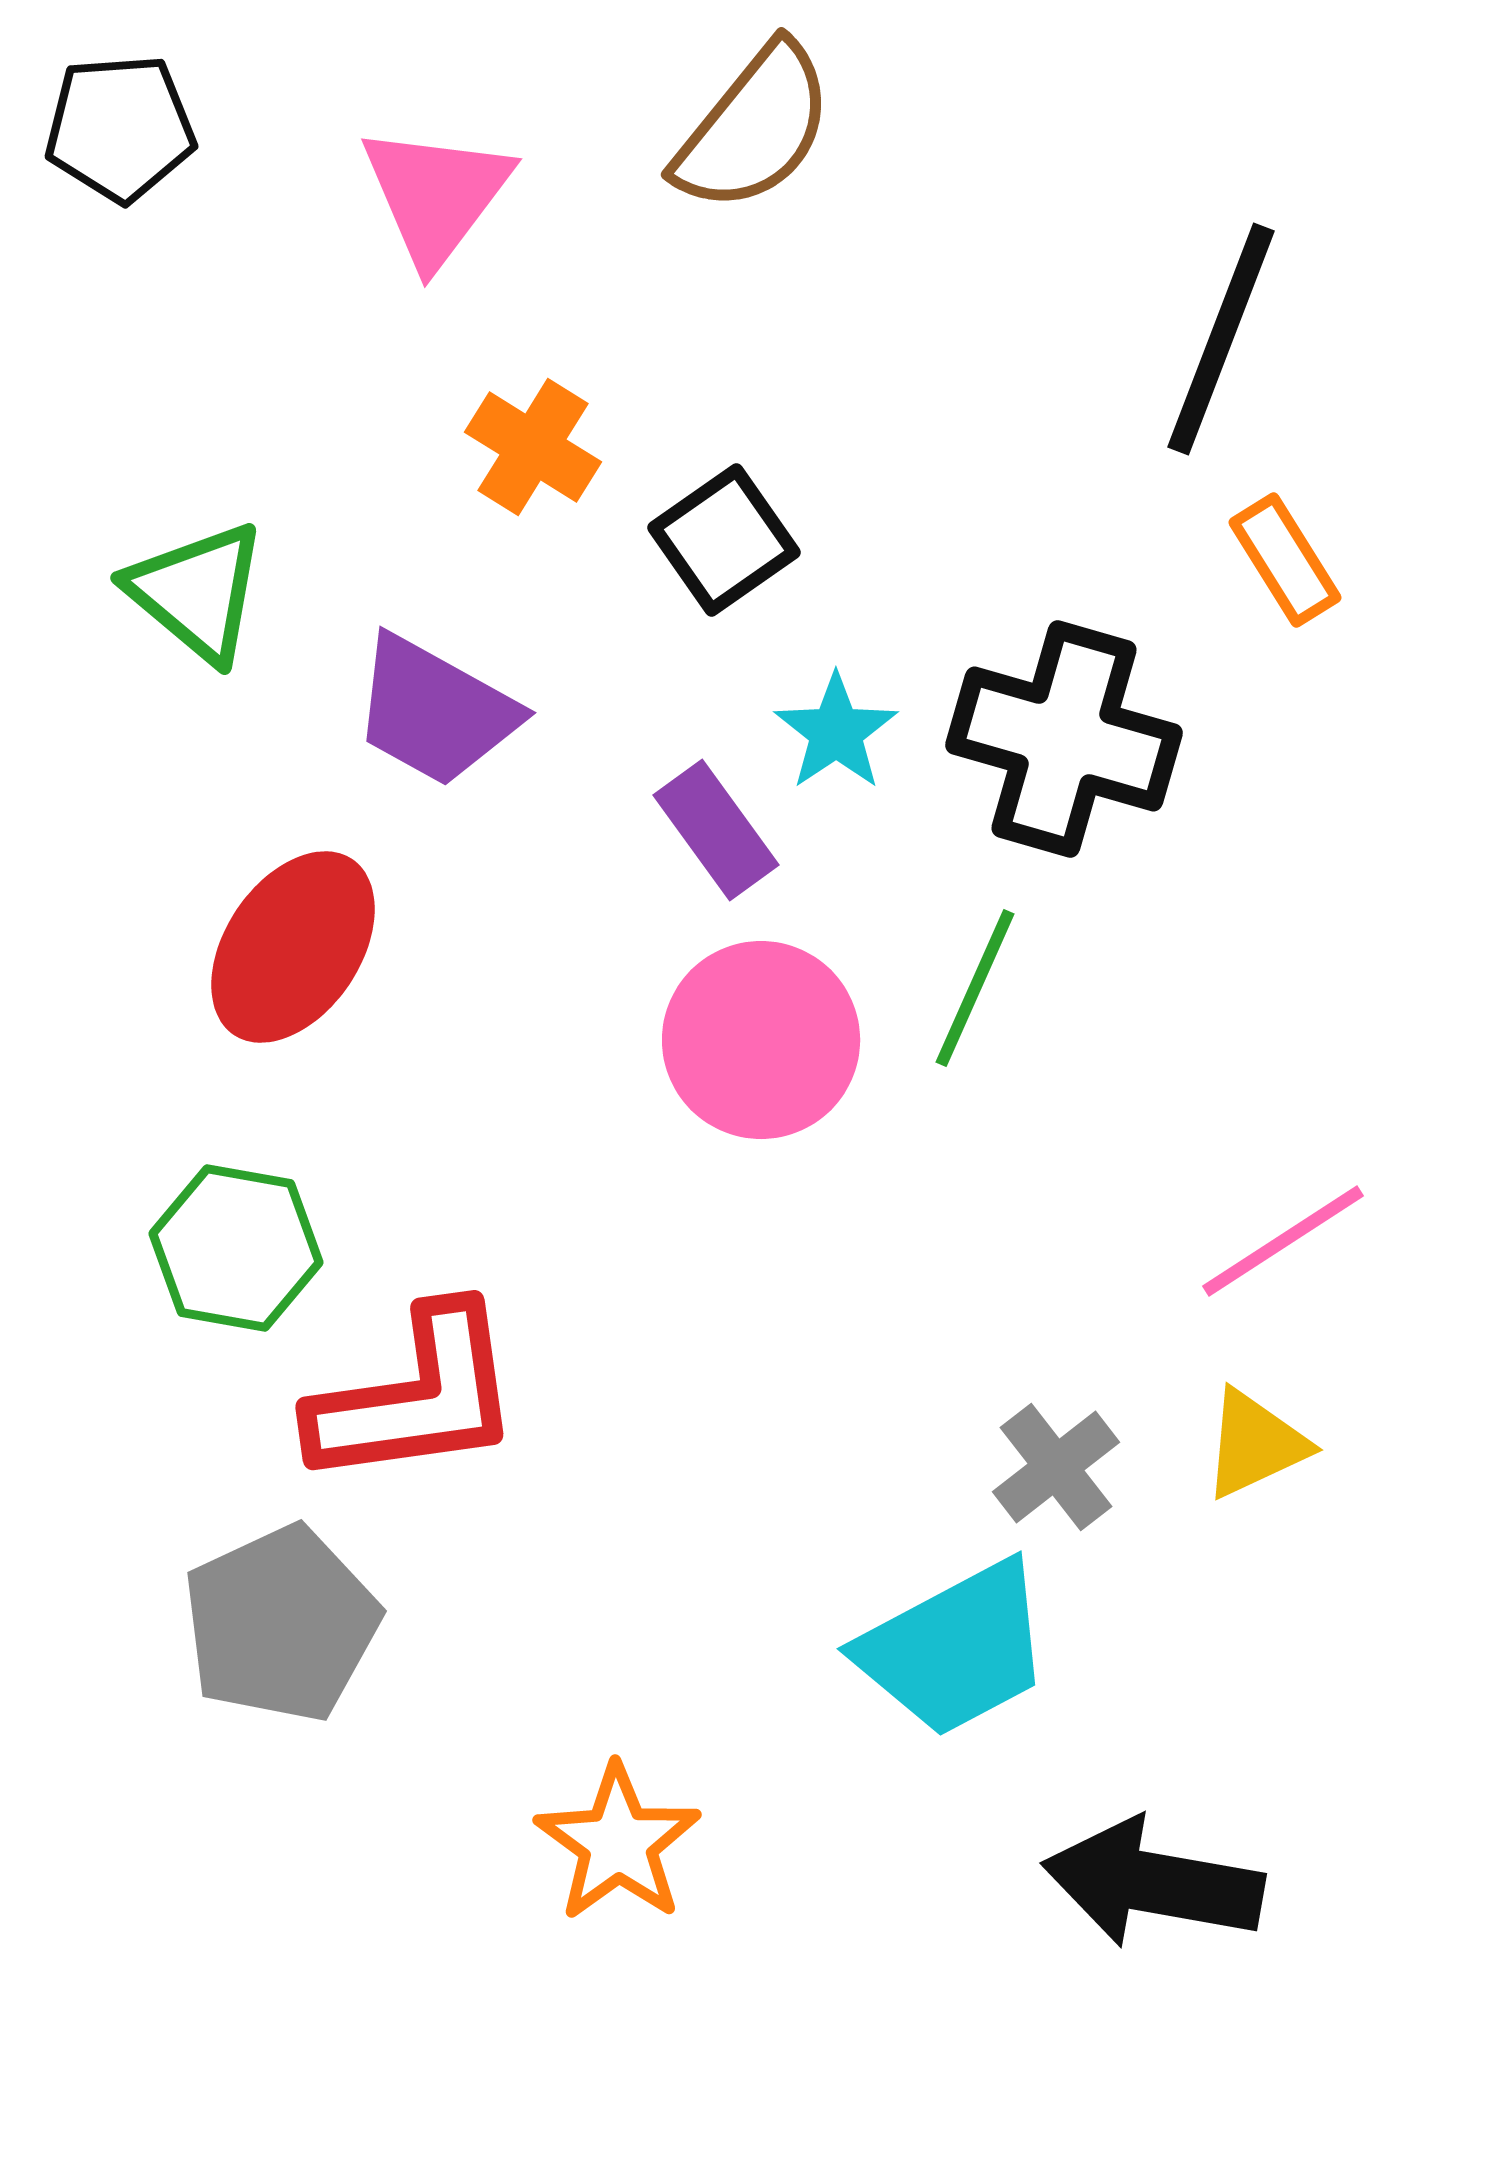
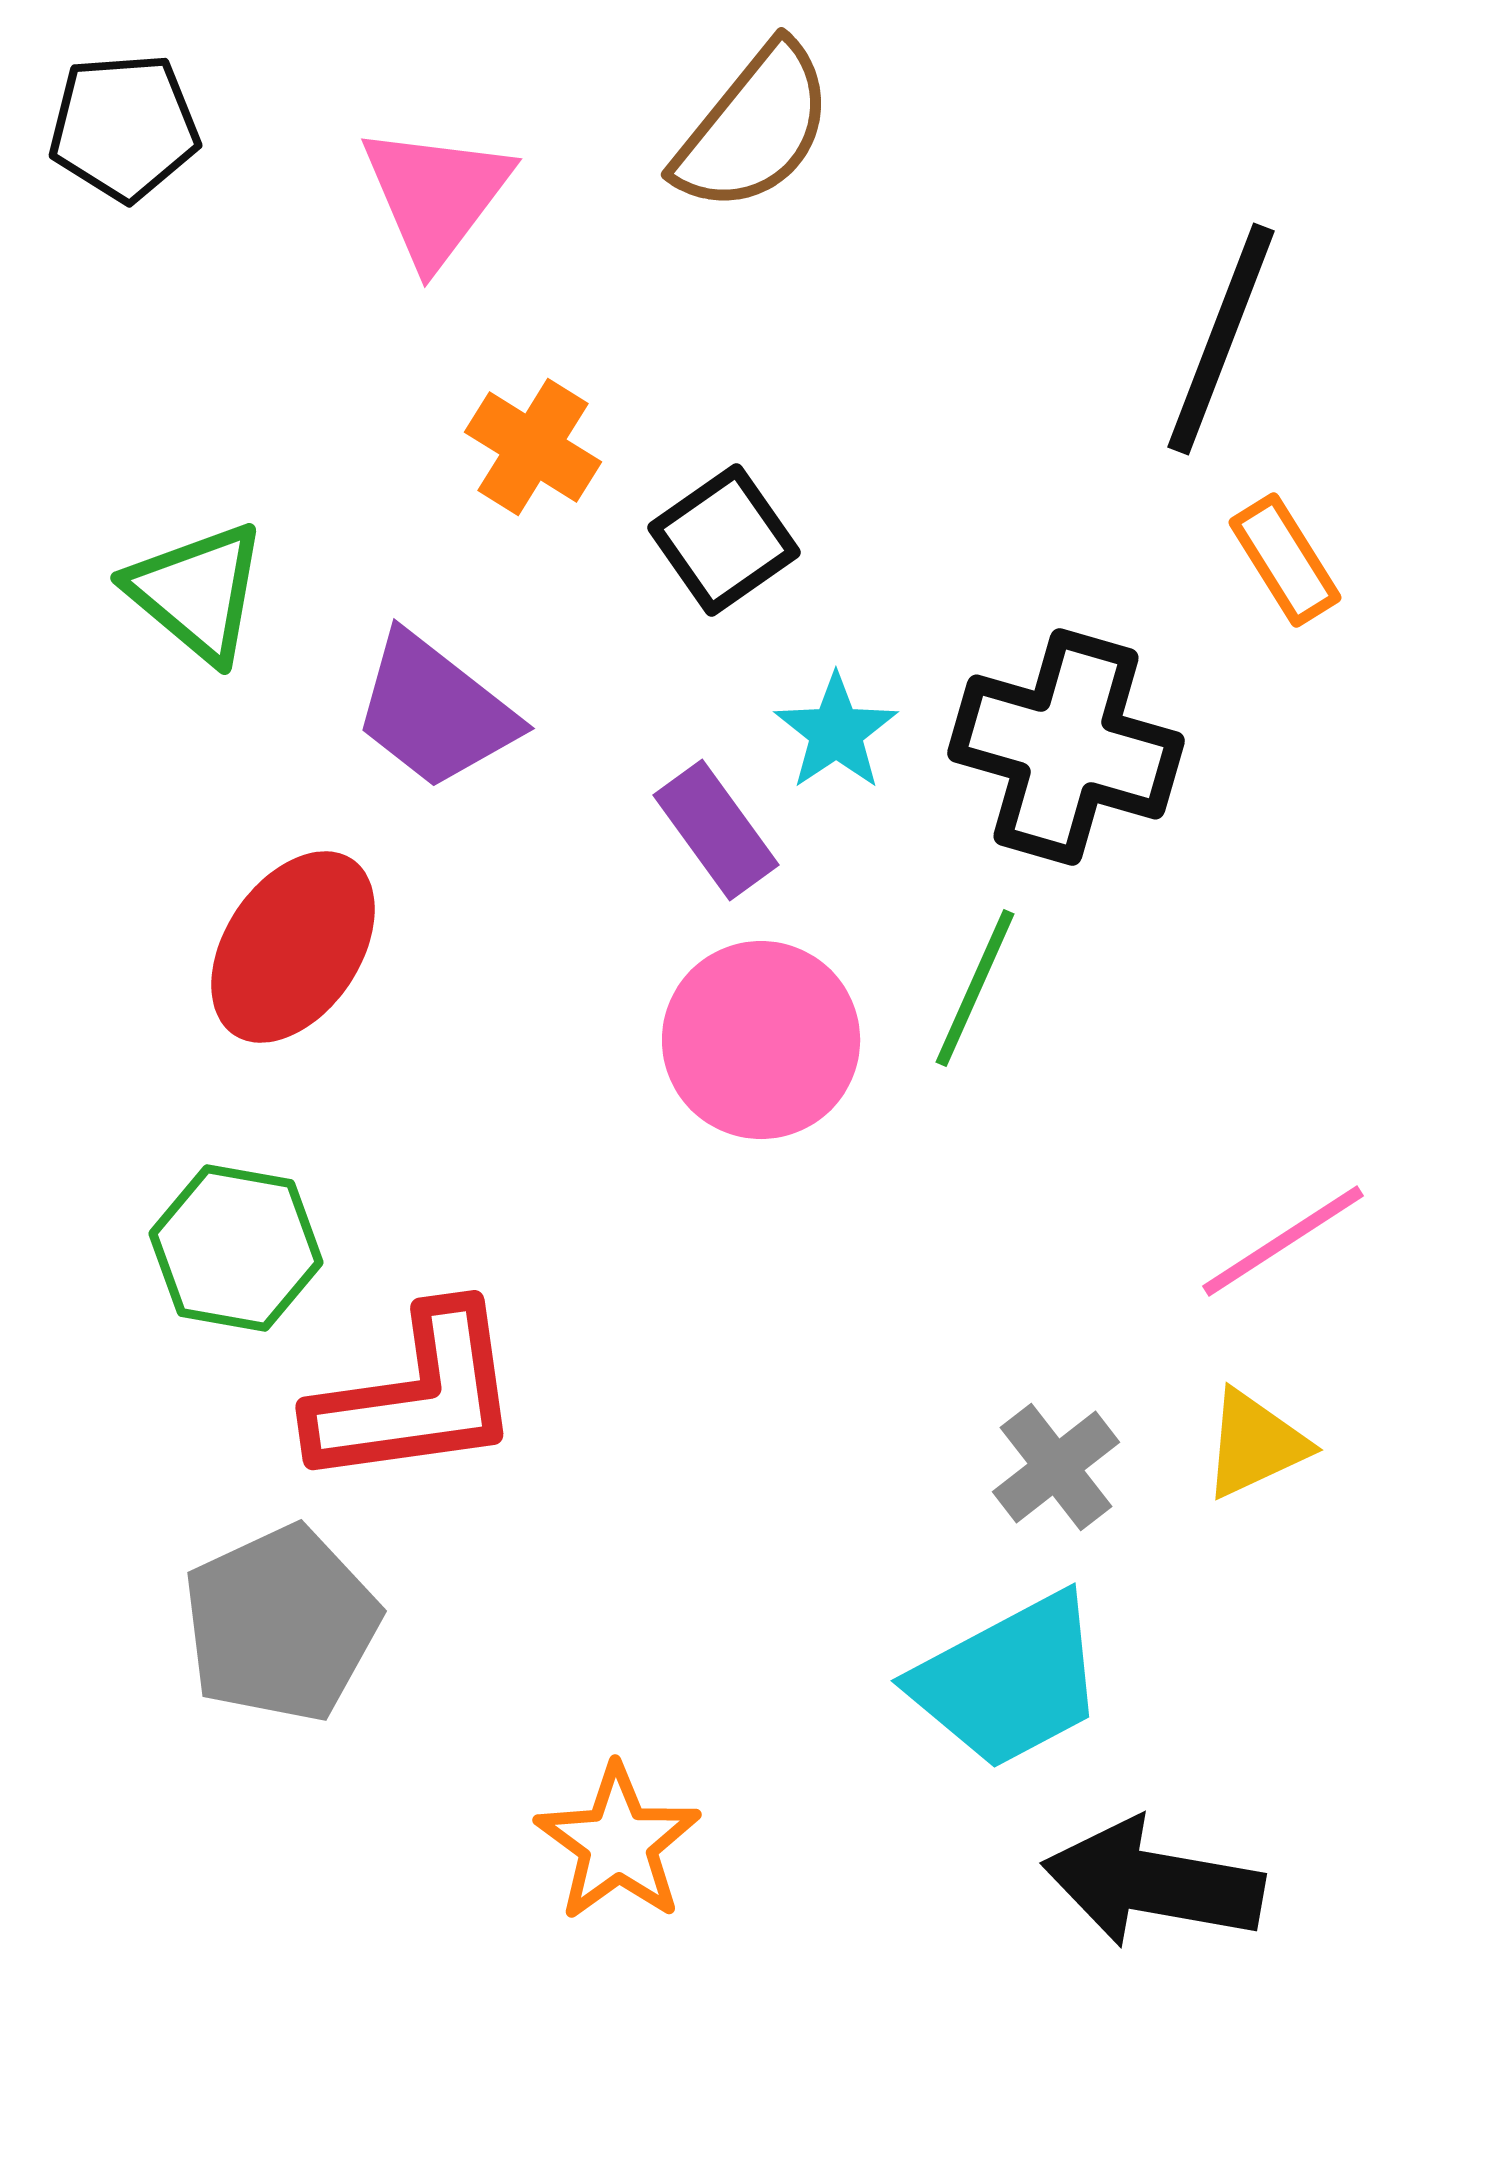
black pentagon: moved 4 px right, 1 px up
purple trapezoid: rotated 9 degrees clockwise
black cross: moved 2 px right, 8 px down
cyan trapezoid: moved 54 px right, 32 px down
